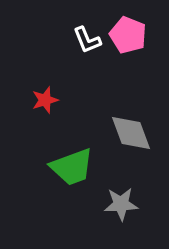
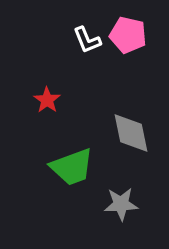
pink pentagon: rotated 9 degrees counterclockwise
red star: moved 2 px right; rotated 20 degrees counterclockwise
gray diamond: rotated 9 degrees clockwise
